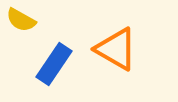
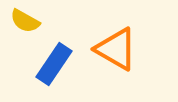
yellow semicircle: moved 4 px right, 1 px down
